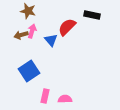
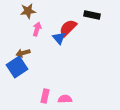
brown star: rotated 21 degrees counterclockwise
red semicircle: moved 1 px right, 1 px down
pink arrow: moved 5 px right, 2 px up
brown arrow: moved 2 px right, 18 px down
blue triangle: moved 8 px right, 2 px up
blue square: moved 12 px left, 4 px up
